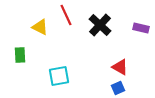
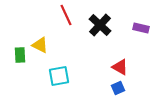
yellow triangle: moved 18 px down
